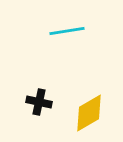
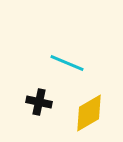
cyan line: moved 32 px down; rotated 32 degrees clockwise
